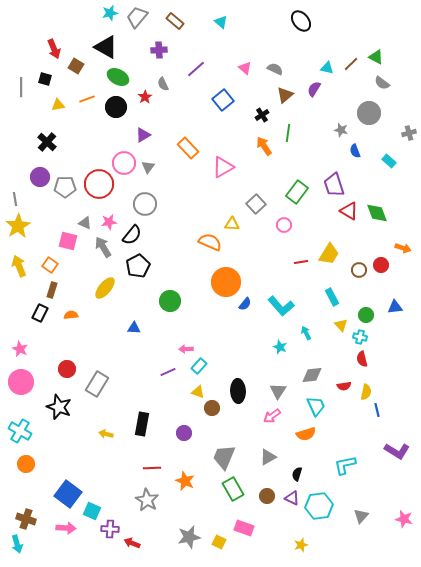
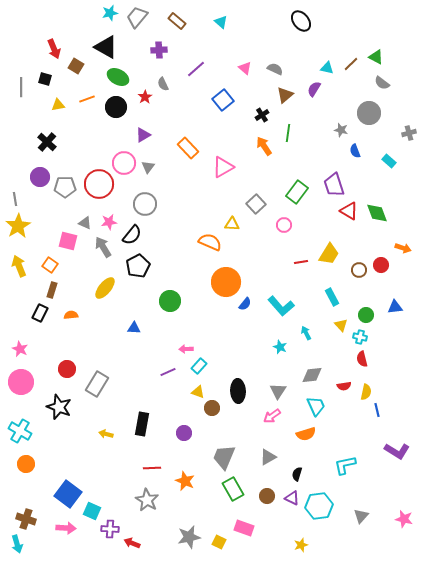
brown rectangle at (175, 21): moved 2 px right
